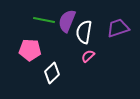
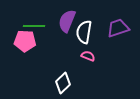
green line: moved 10 px left, 6 px down; rotated 10 degrees counterclockwise
pink pentagon: moved 5 px left, 9 px up
pink semicircle: rotated 64 degrees clockwise
white diamond: moved 11 px right, 10 px down
